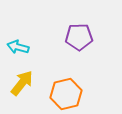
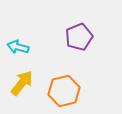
purple pentagon: rotated 20 degrees counterclockwise
orange hexagon: moved 2 px left, 3 px up
